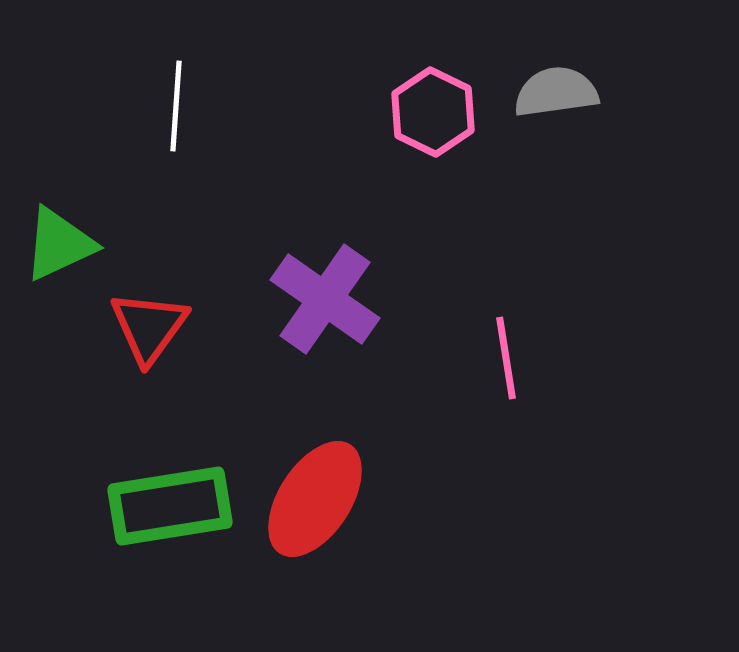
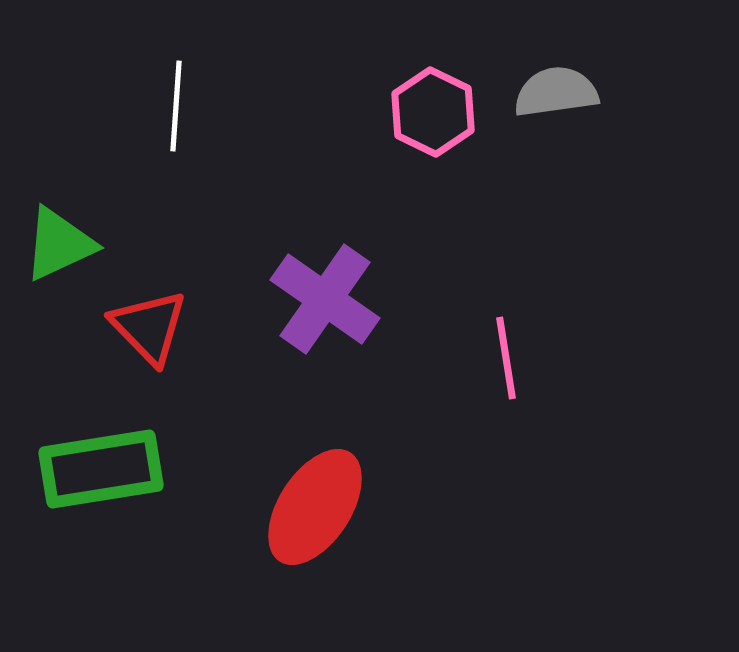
red triangle: rotated 20 degrees counterclockwise
red ellipse: moved 8 px down
green rectangle: moved 69 px left, 37 px up
